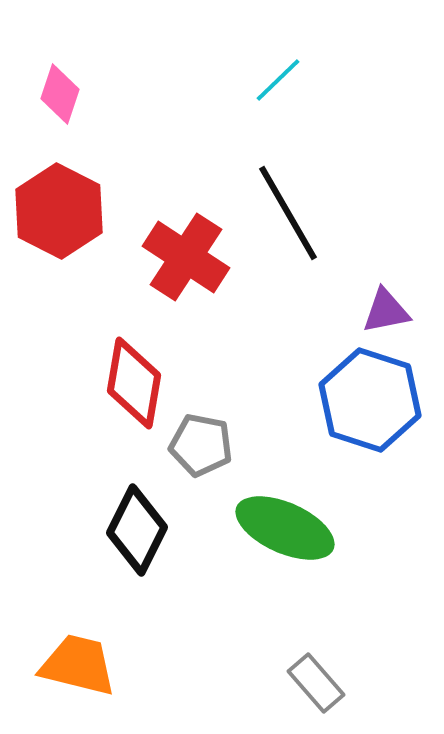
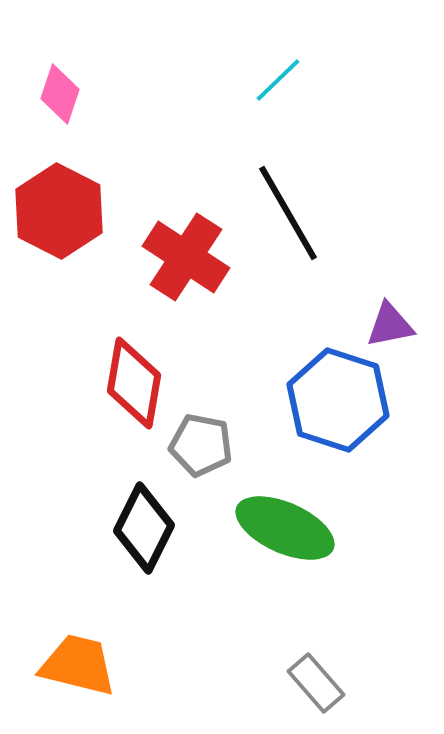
purple triangle: moved 4 px right, 14 px down
blue hexagon: moved 32 px left
black diamond: moved 7 px right, 2 px up
